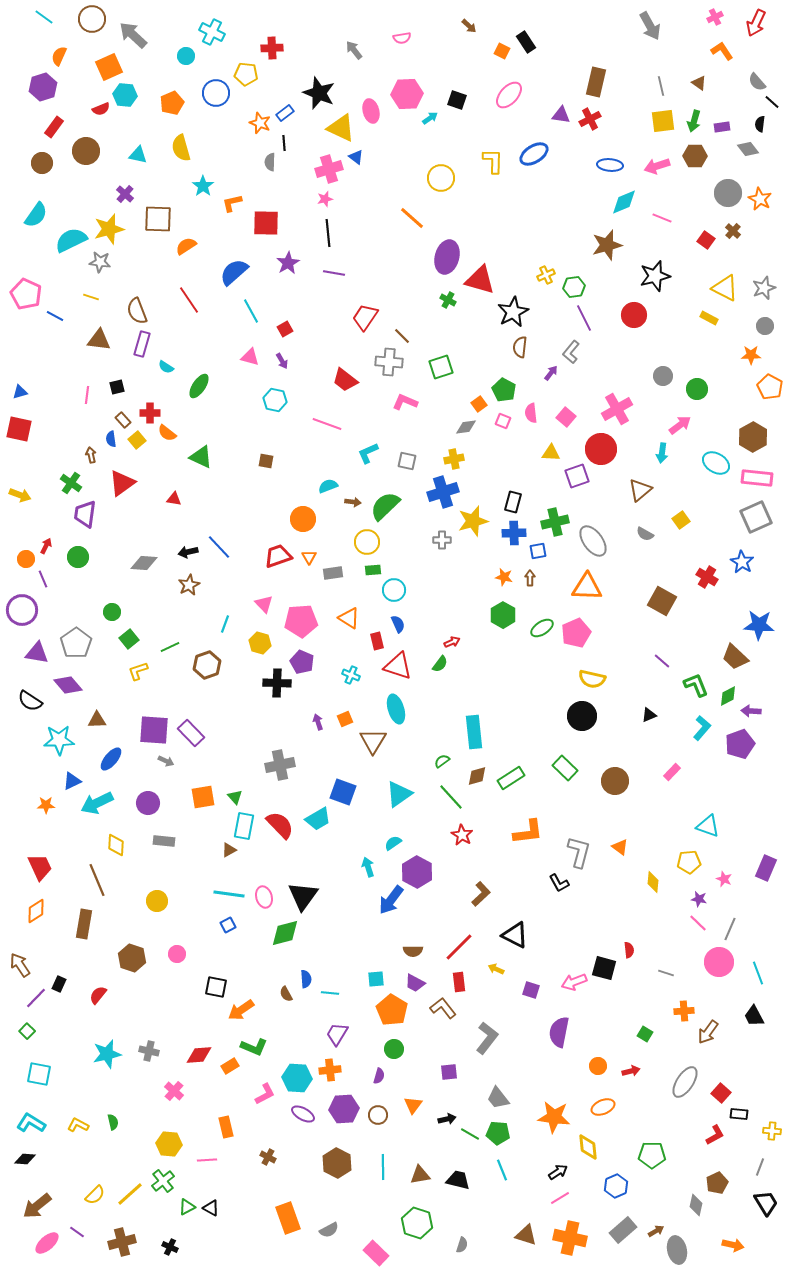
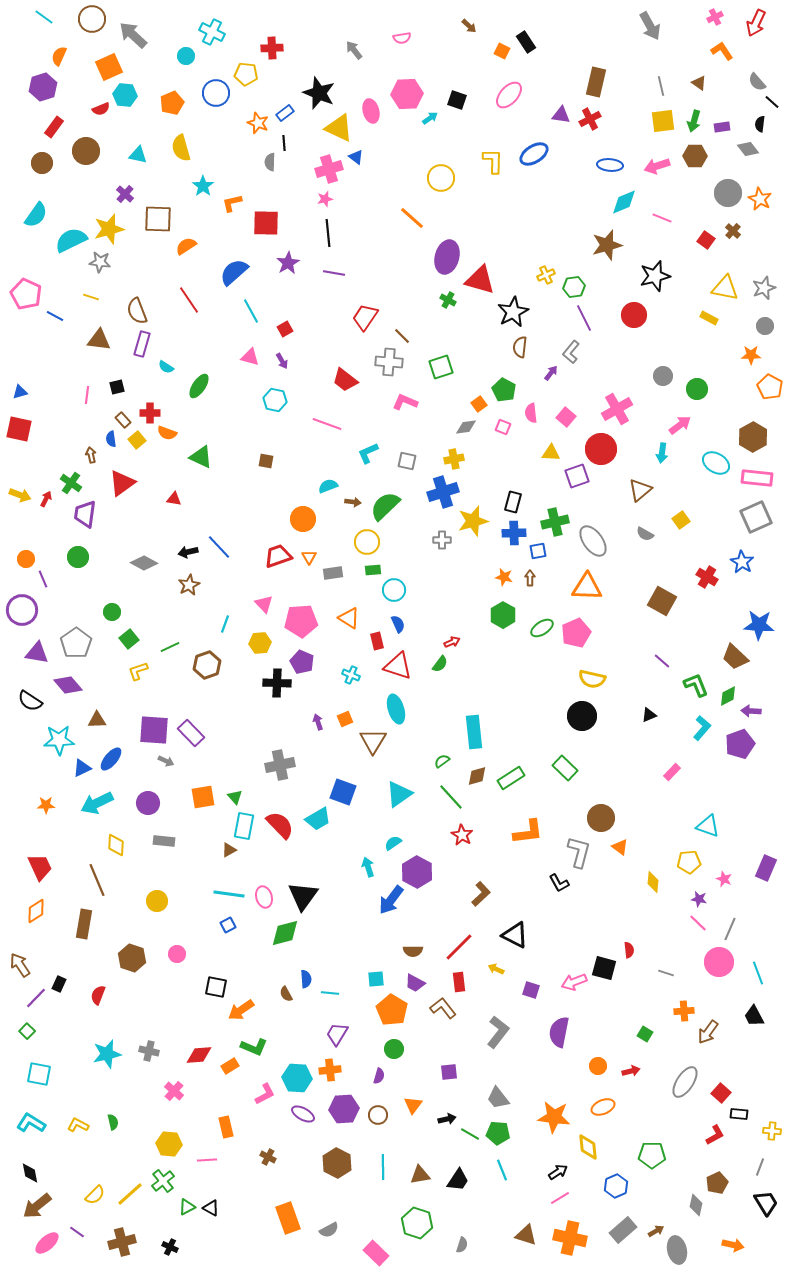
orange star at (260, 123): moved 2 px left
yellow triangle at (341, 128): moved 2 px left
yellow triangle at (725, 288): rotated 16 degrees counterclockwise
pink square at (503, 421): moved 6 px down
orange semicircle at (167, 433): rotated 18 degrees counterclockwise
red arrow at (46, 546): moved 47 px up
gray diamond at (144, 563): rotated 24 degrees clockwise
yellow hexagon at (260, 643): rotated 20 degrees counterclockwise
blue triangle at (72, 781): moved 10 px right, 13 px up
brown circle at (615, 781): moved 14 px left, 37 px down
red semicircle at (98, 995): rotated 18 degrees counterclockwise
gray L-shape at (487, 1038): moved 11 px right, 6 px up
black diamond at (25, 1159): moved 5 px right, 14 px down; rotated 75 degrees clockwise
black trapezoid at (458, 1180): rotated 110 degrees clockwise
